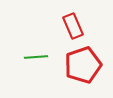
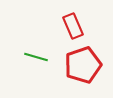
green line: rotated 20 degrees clockwise
